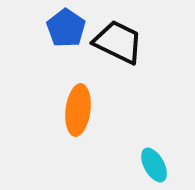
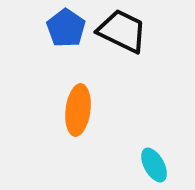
black trapezoid: moved 4 px right, 11 px up
